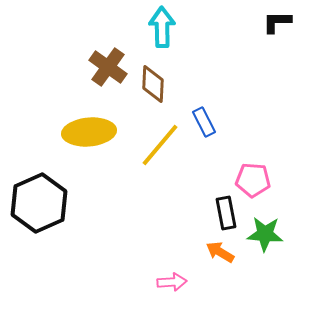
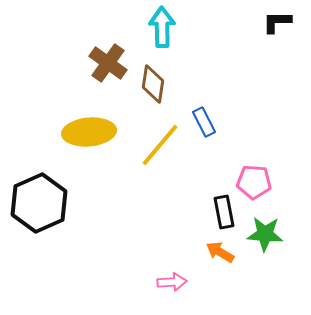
brown cross: moved 4 px up
brown diamond: rotated 6 degrees clockwise
pink pentagon: moved 1 px right, 2 px down
black rectangle: moved 2 px left, 1 px up
